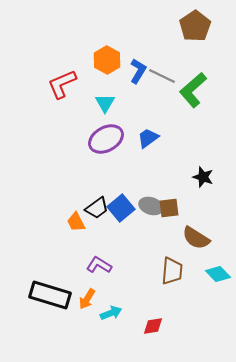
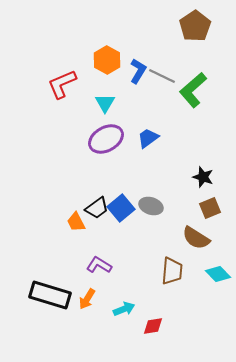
brown square: moved 41 px right; rotated 15 degrees counterclockwise
cyan arrow: moved 13 px right, 4 px up
